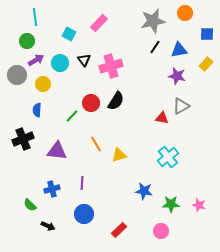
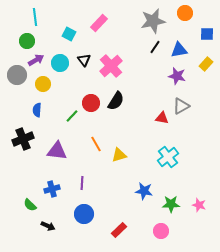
pink cross: rotated 25 degrees counterclockwise
